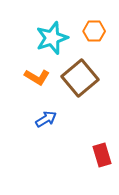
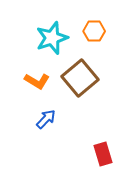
orange L-shape: moved 4 px down
blue arrow: rotated 15 degrees counterclockwise
red rectangle: moved 1 px right, 1 px up
